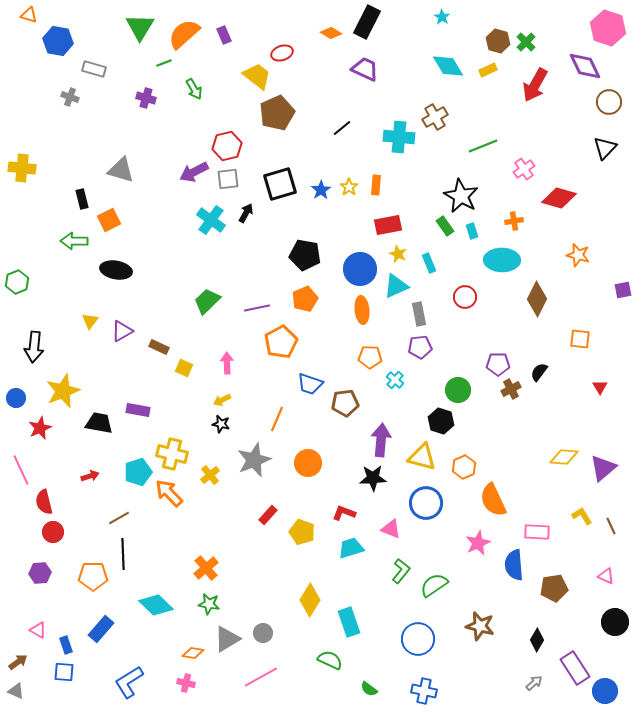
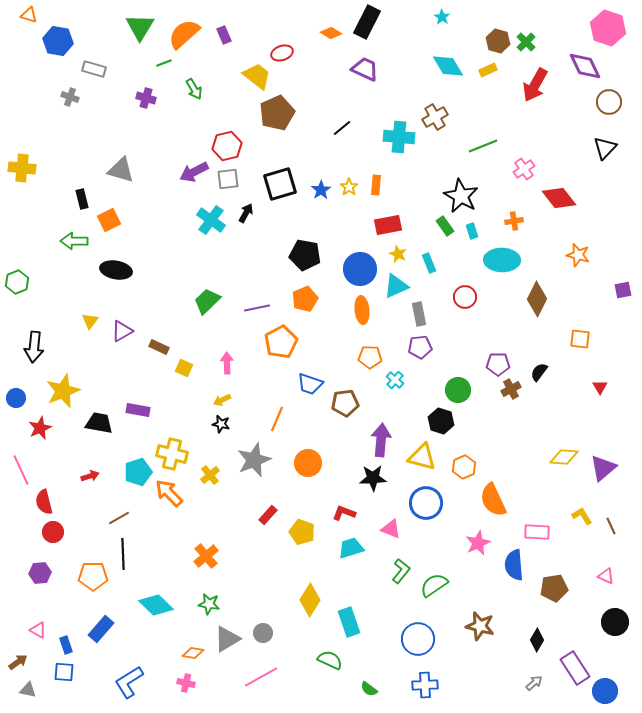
red diamond at (559, 198): rotated 36 degrees clockwise
orange cross at (206, 568): moved 12 px up
gray triangle at (16, 691): moved 12 px right, 1 px up; rotated 12 degrees counterclockwise
blue cross at (424, 691): moved 1 px right, 6 px up; rotated 15 degrees counterclockwise
